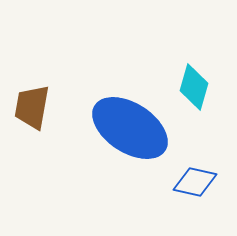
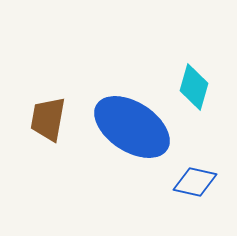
brown trapezoid: moved 16 px right, 12 px down
blue ellipse: moved 2 px right, 1 px up
